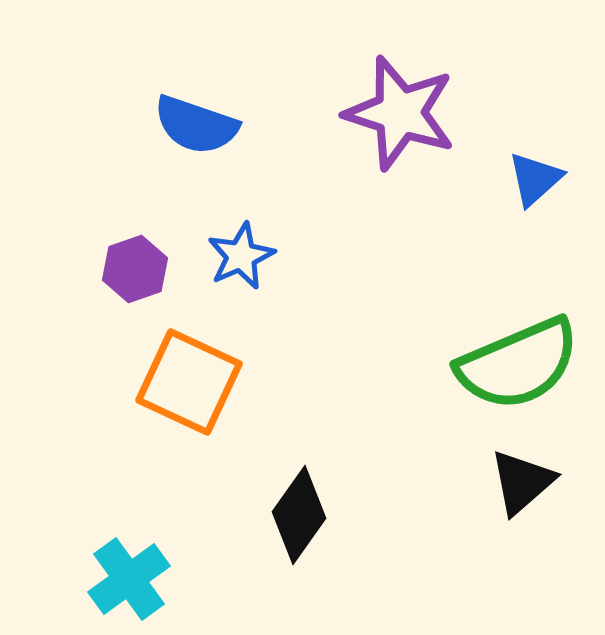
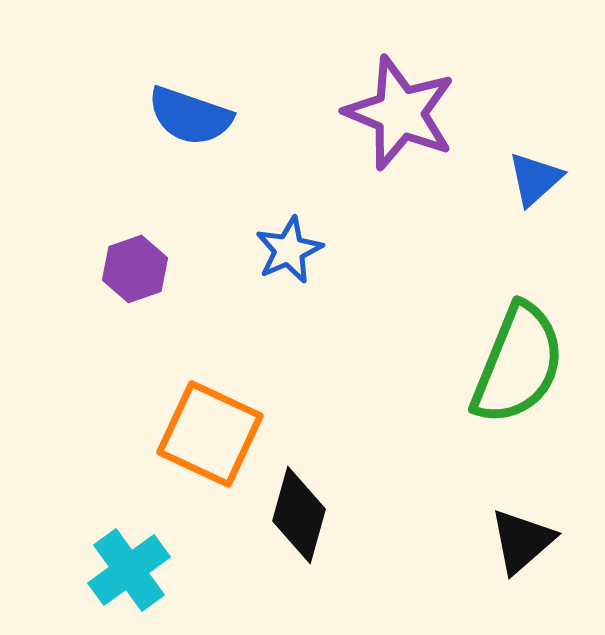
purple star: rotated 4 degrees clockwise
blue semicircle: moved 6 px left, 9 px up
blue star: moved 48 px right, 6 px up
green semicircle: rotated 45 degrees counterclockwise
orange square: moved 21 px right, 52 px down
black triangle: moved 59 px down
black diamond: rotated 20 degrees counterclockwise
cyan cross: moved 9 px up
